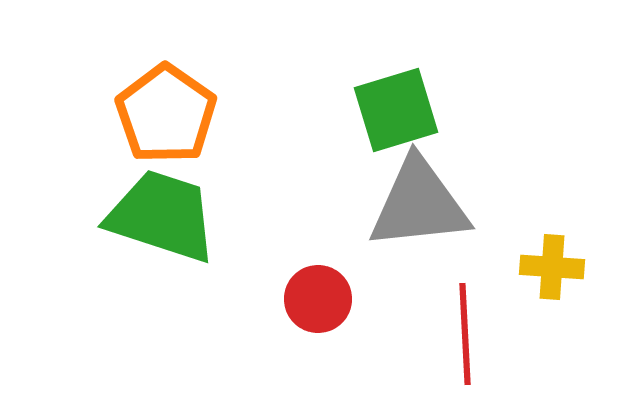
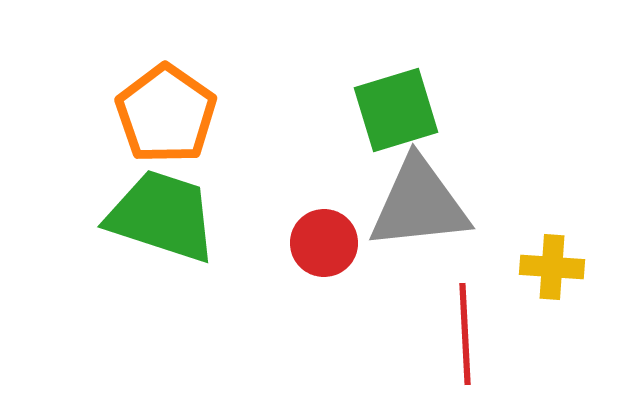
red circle: moved 6 px right, 56 px up
